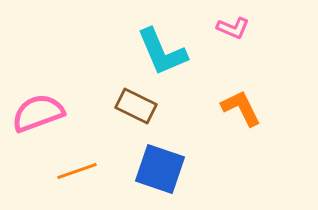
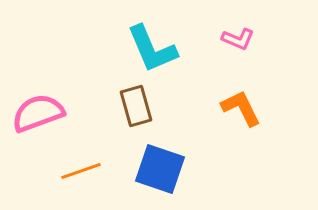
pink L-shape: moved 5 px right, 11 px down
cyan L-shape: moved 10 px left, 3 px up
brown rectangle: rotated 48 degrees clockwise
orange line: moved 4 px right
